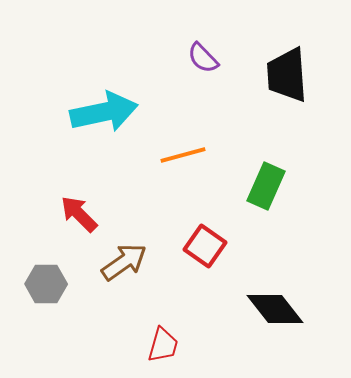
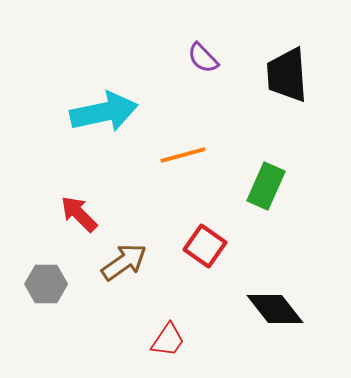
red trapezoid: moved 5 px right, 5 px up; rotated 18 degrees clockwise
